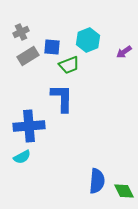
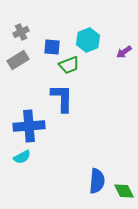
gray rectangle: moved 10 px left, 4 px down
